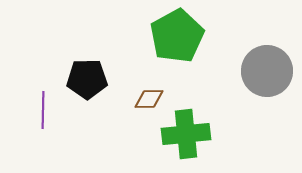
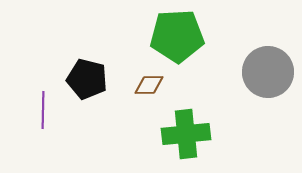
green pentagon: rotated 26 degrees clockwise
gray circle: moved 1 px right, 1 px down
black pentagon: rotated 15 degrees clockwise
brown diamond: moved 14 px up
